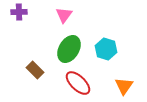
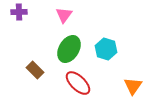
orange triangle: moved 9 px right
